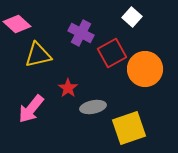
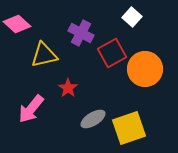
yellow triangle: moved 6 px right
gray ellipse: moved 12 px down; rotated 20 degrees counterclockwise
